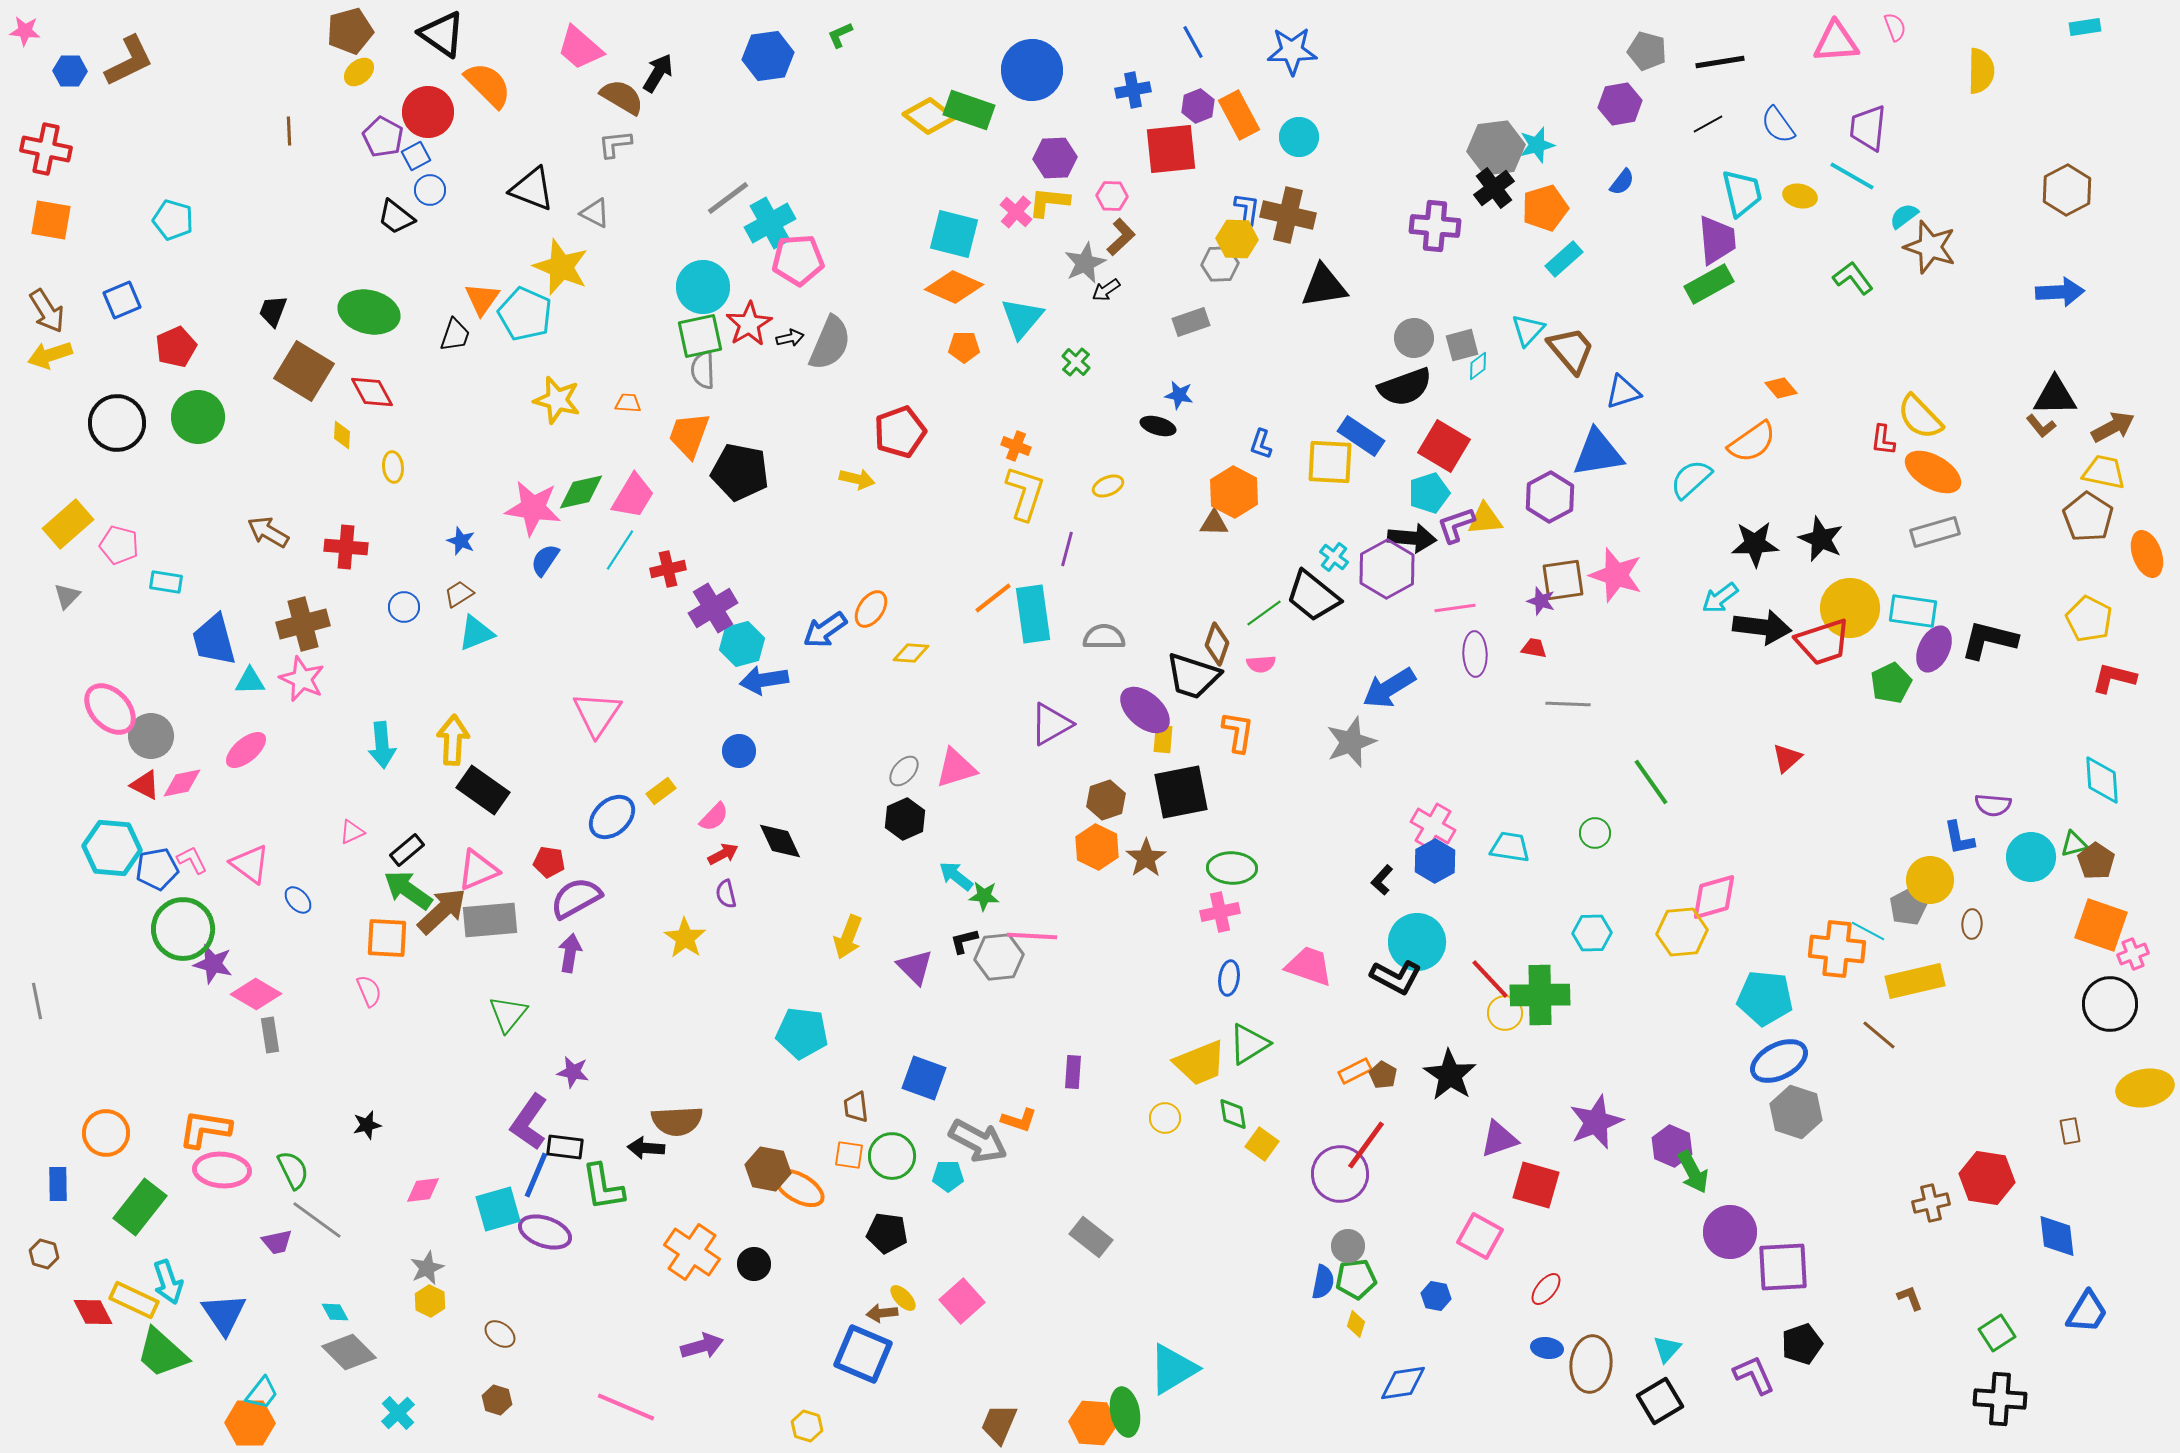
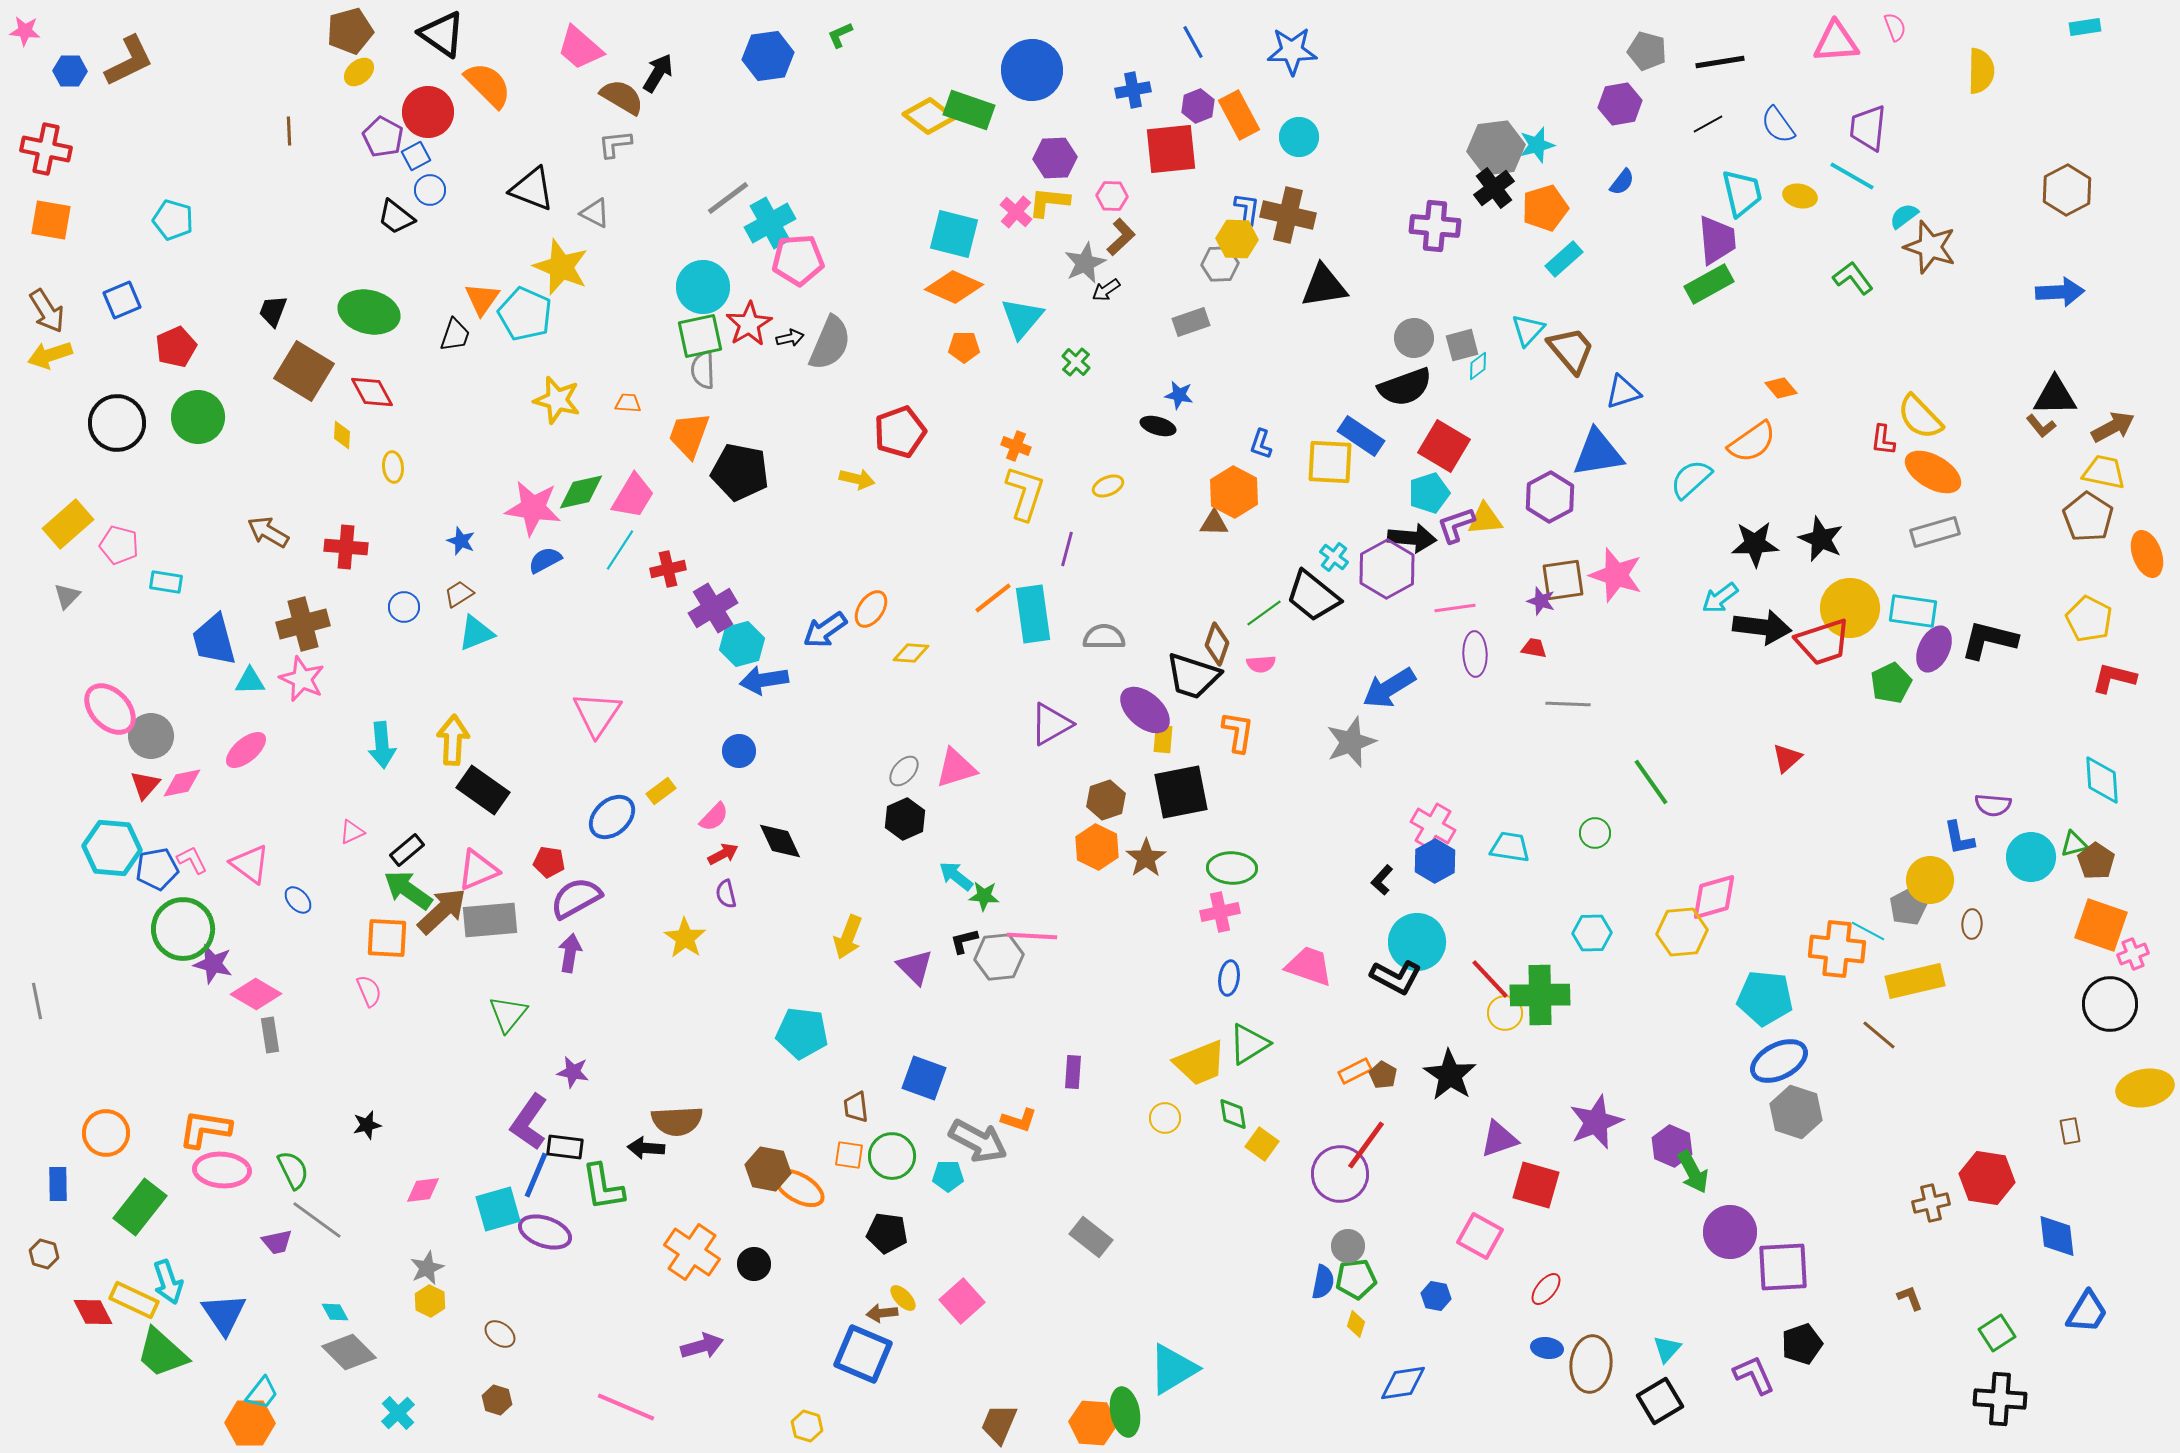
blue semicircle at (545, 560): rotated 28 degrees clockwise
red triangle at (145, 785): rotated 44 degrees clockwise
